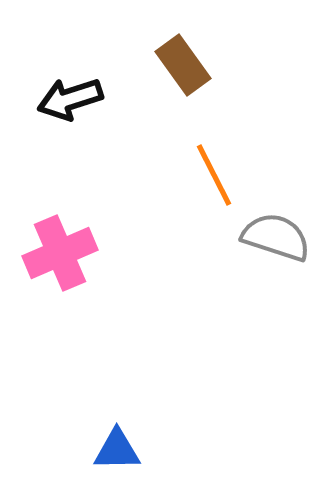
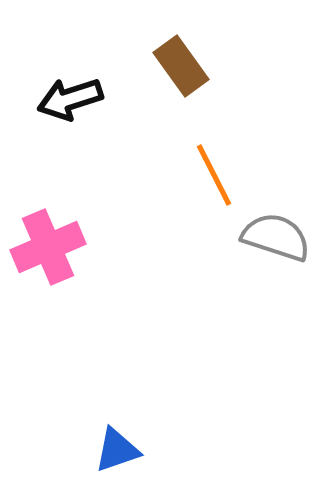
brown rectangle: moved 2 px left, 1 px down
pink cross: moved 12 px left, 6 px up
blue triangle: rotated 18 degrees counterclockwise
